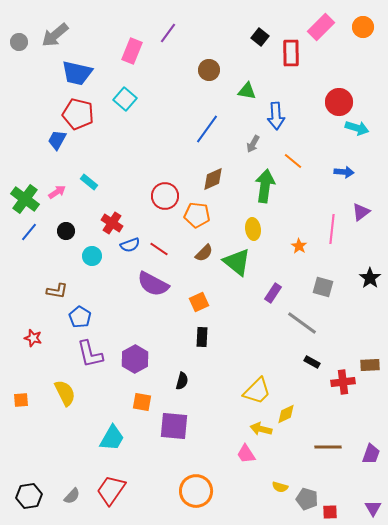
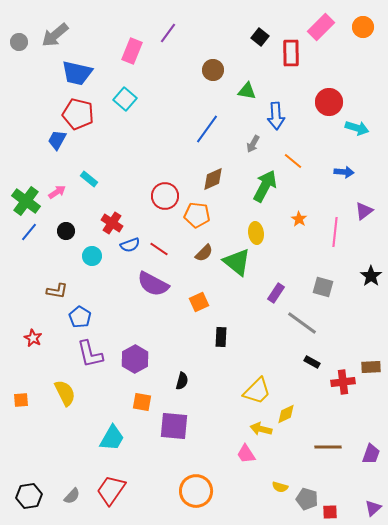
brown circle at (209, 70): moved 4 px right
red circle at (339, 102): moved 10 px left
cyan rectangle at (89, 182): moved 3 px up
green arrow at (265, 186): rotated 20 degrees clockwise
green cross at (25, 199): moved 1 px right, 2 px down
purple triangle at (361, 212): moved 3 px right, 1 px up
yellow ellipse at (253, 229): moved 3 px right, 4 px down
pink line at (332, 229): moved 3 px right, 3 px down
orange star at (299, 246): moved 27 px up
black star at (370, 278): moved 1 px right, 2 px up
purple rectangle at (273, 293): moved 3 px right
black rectangle at (202, 337): moved 19 px right
red star at (33, 338): rotated 12 degrees clockwise
brown rectangle at (370, 365): moved 1 px right, 2 px down
purple triangle at (373, 508): rotated 18 degrees clockwise
